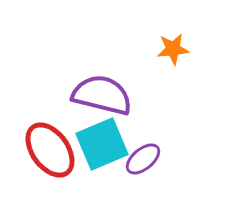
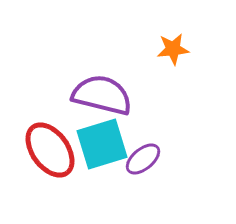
cyan square: rotated 6 degrees clockwise
